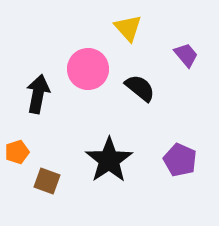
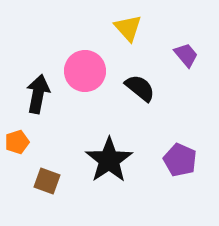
pink circle: moved 3 px left, 2 px down
orange pentagon: moved 10 px up
